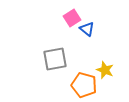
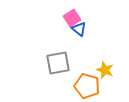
blue triangle: moved 8 px left
gray square: moved 3 px right, 4 px down
orange pentagon: moved 3 px right, 1 px down
